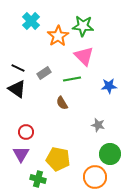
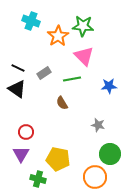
cyan cross: rotated 24 degrees counterclockwise
